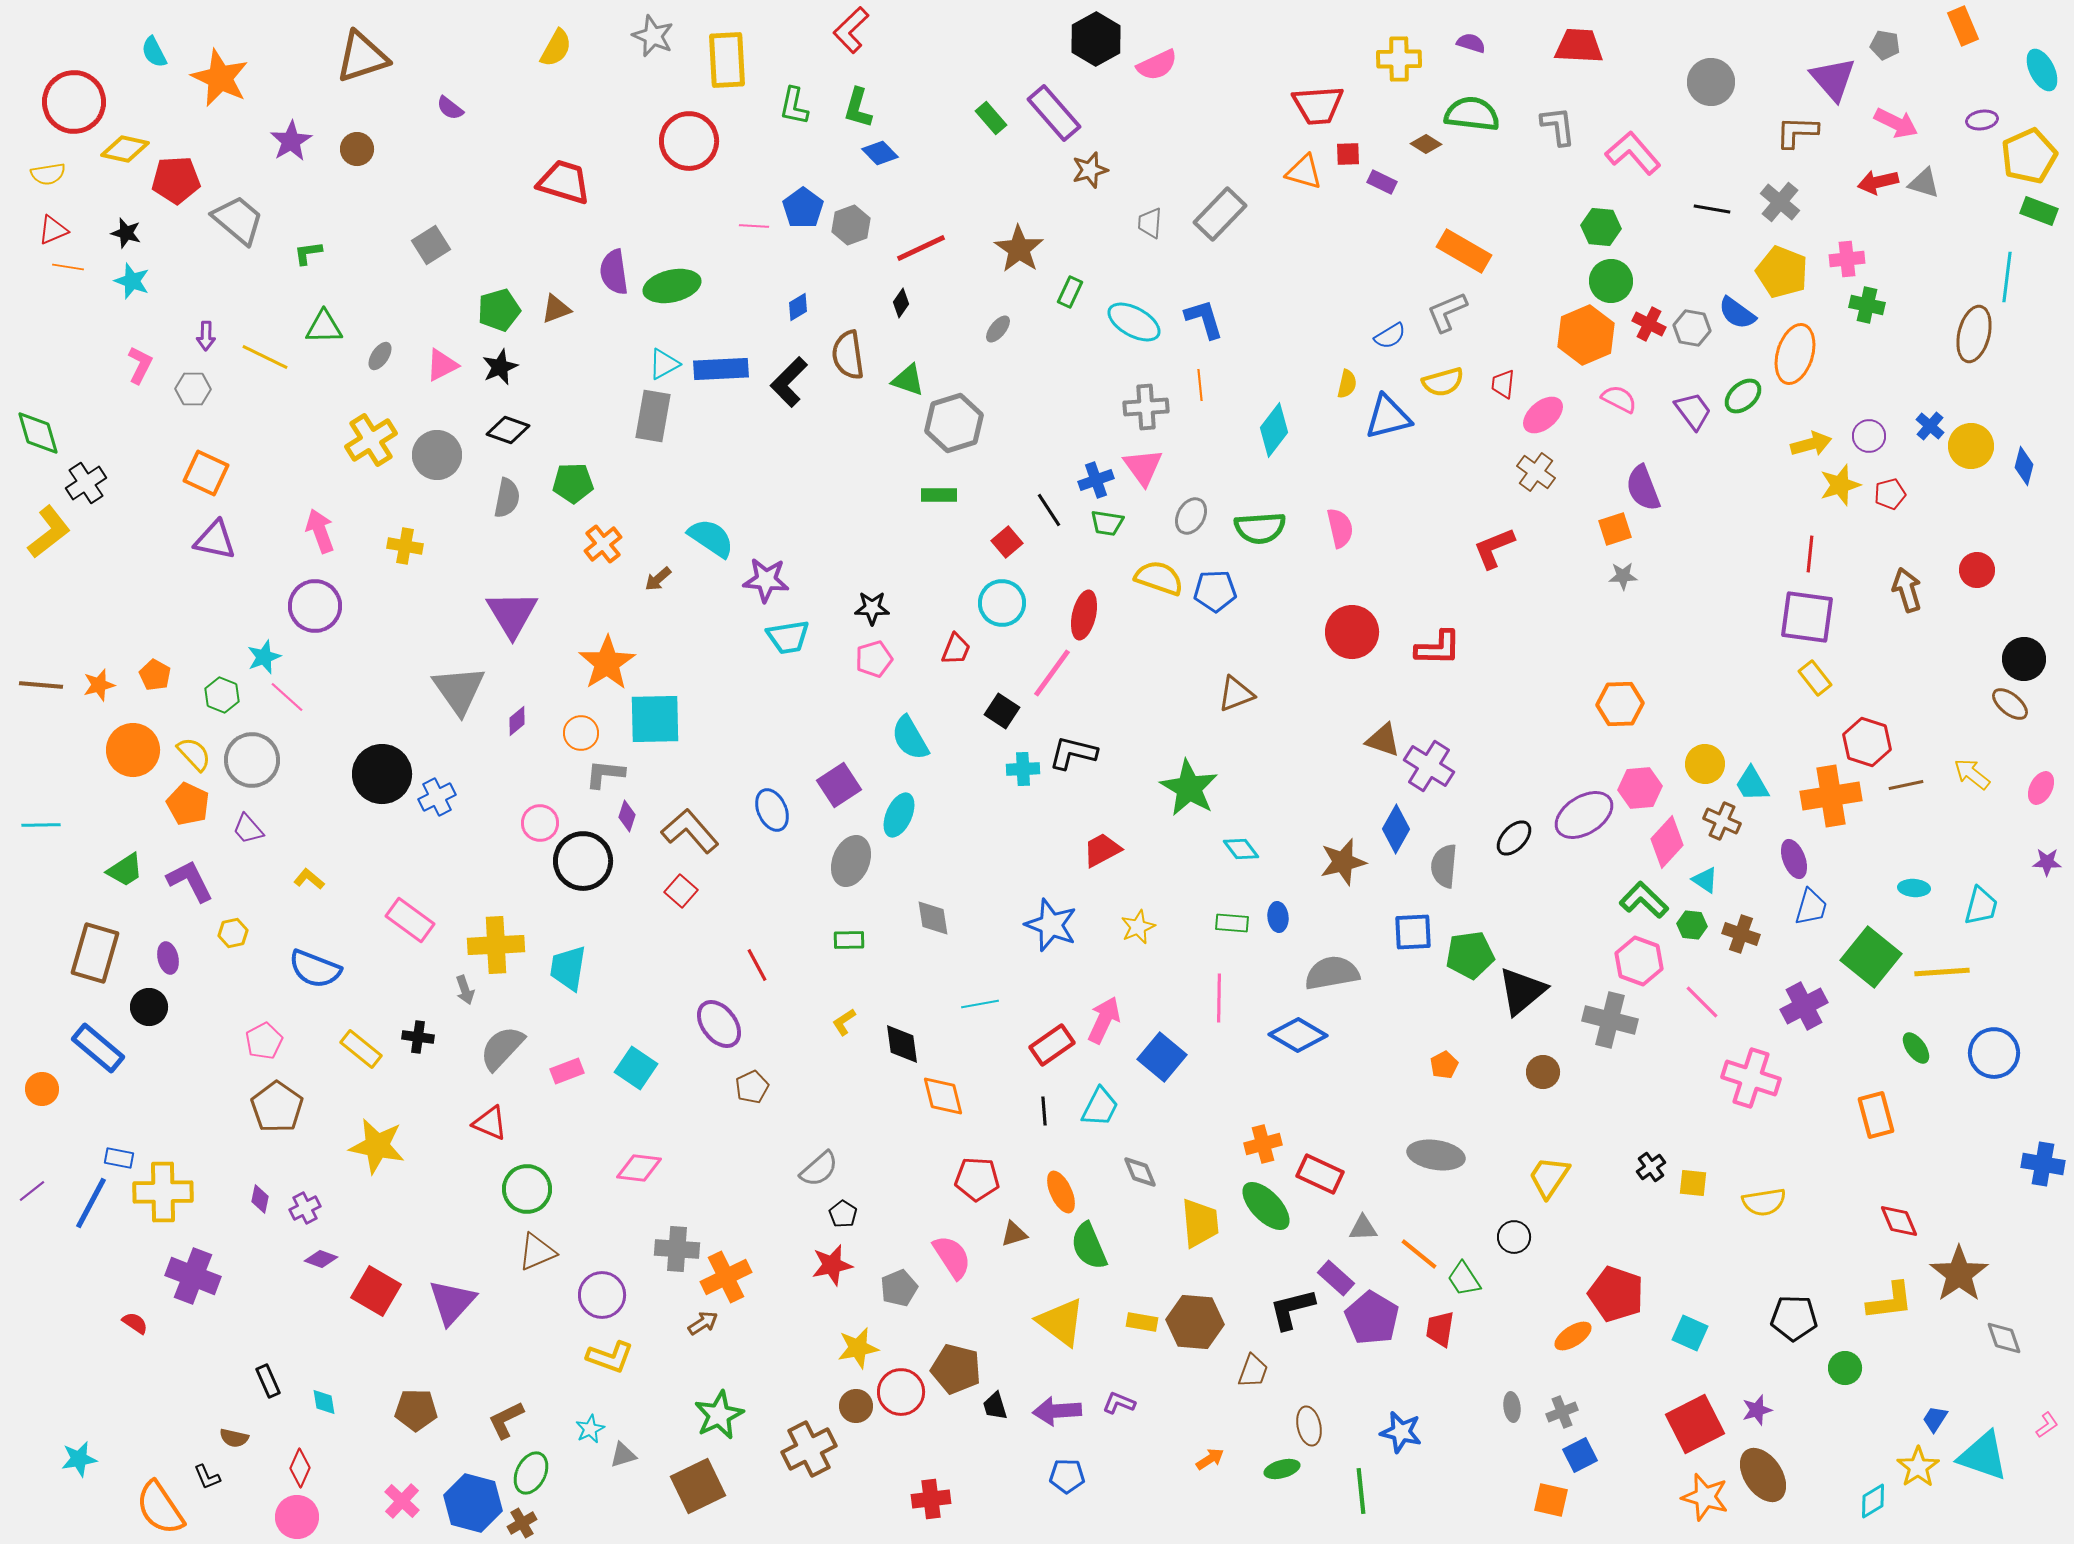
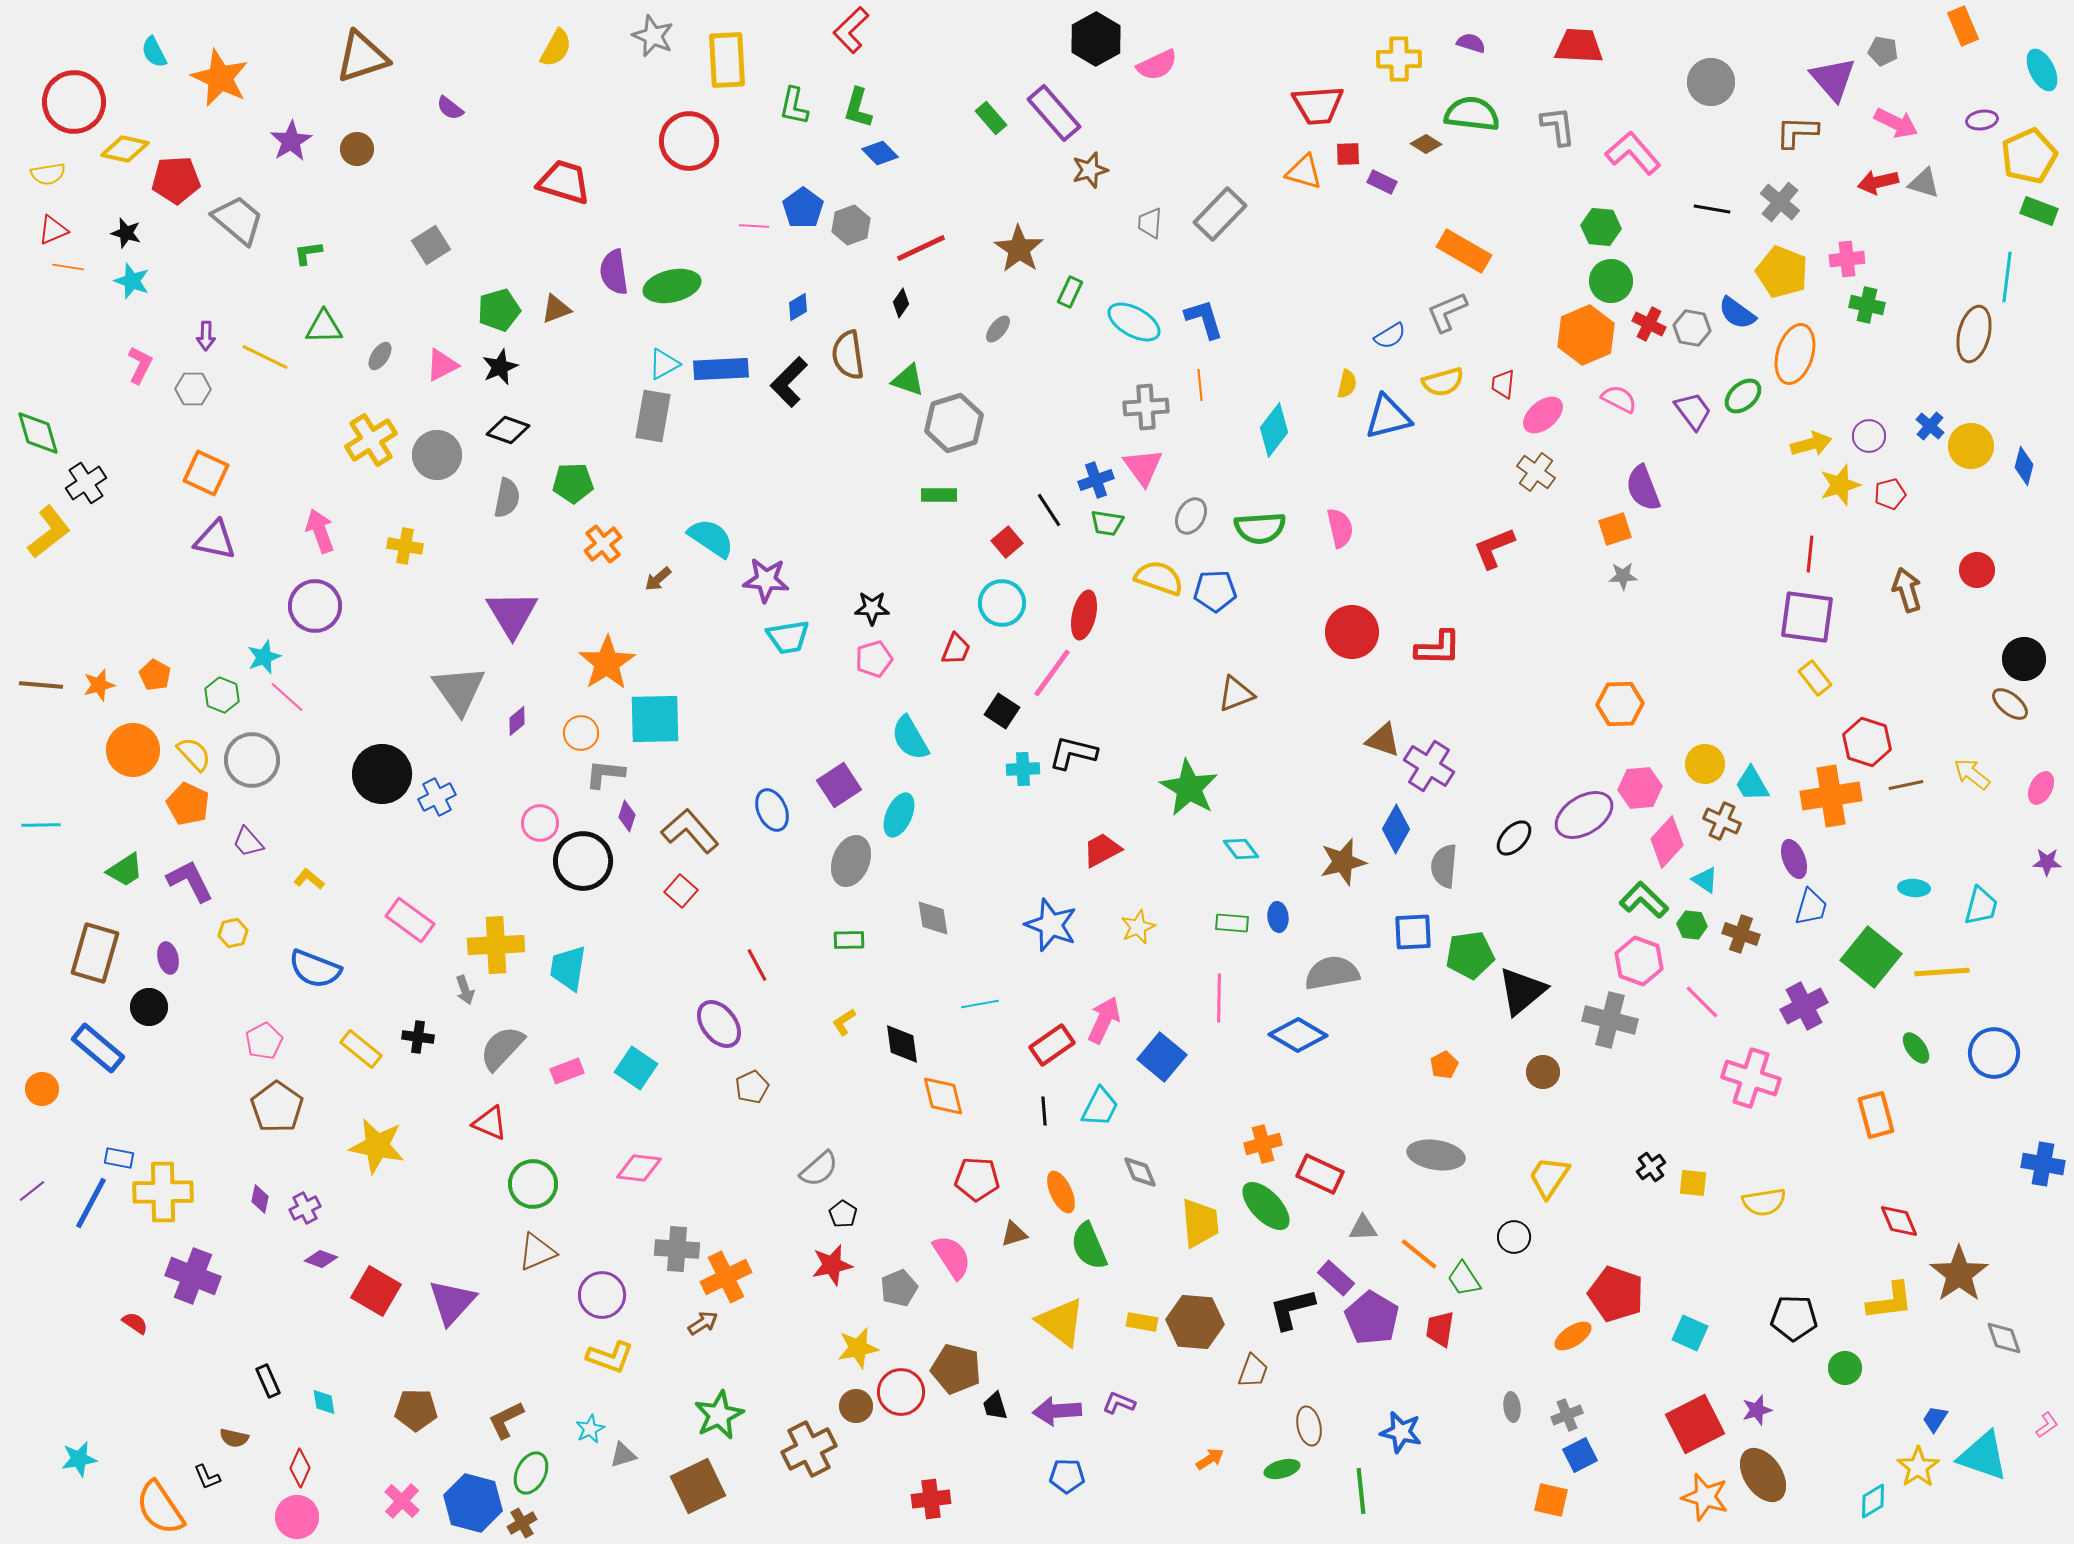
gray pentagon at (1885, 45): moved 2 px left, 6 px down
purple trapezoid at (248, 829): moved 13 px down
green circle at (527, 1189): moved 6 px right, 5 px up
gray cross at (1562, 1412): moved 5 px right, 3 px down
